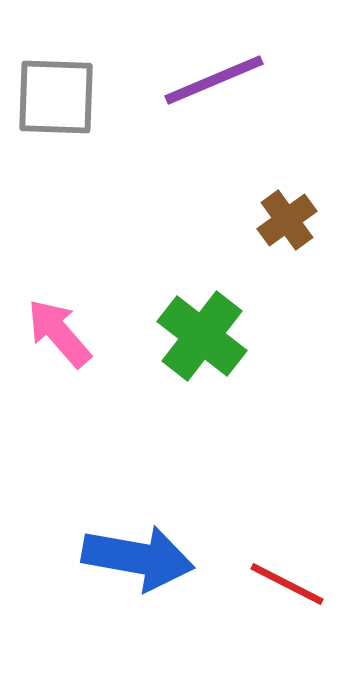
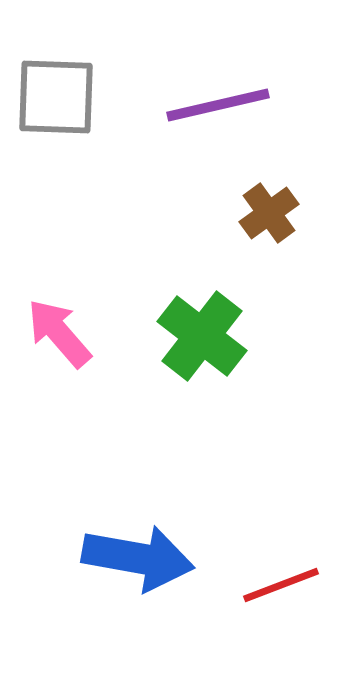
purple line: moved 4 px right, 25 px down; rotated 10 degrees clockwise
brown cross: moved 18 px left, 7 px up
red line: moved 6 px left, 1 px down; rotated 48 degrees counterclockwise
